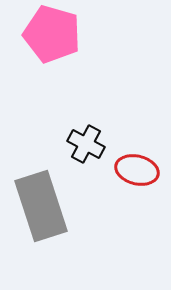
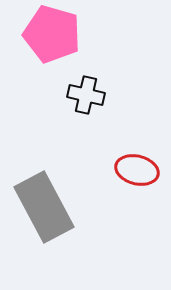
black cross: moved 49 px up; rotated 15 degrees counterclockwise
gray rectangle: moved 3 px right, 1 px down; rotated 10 degrees counterclockwise
